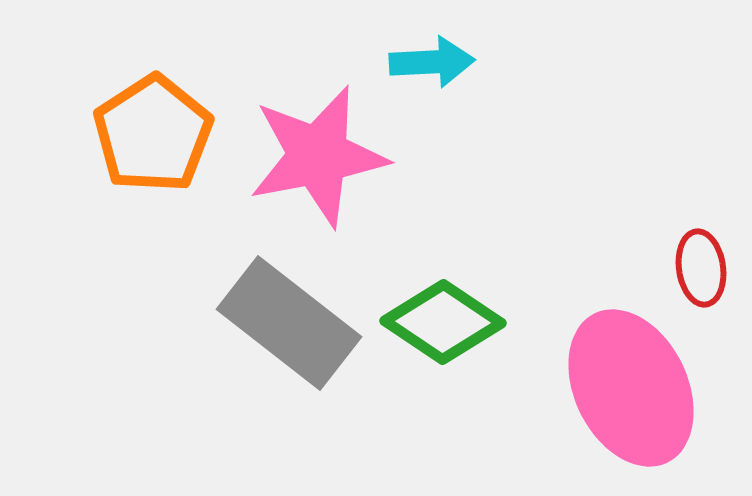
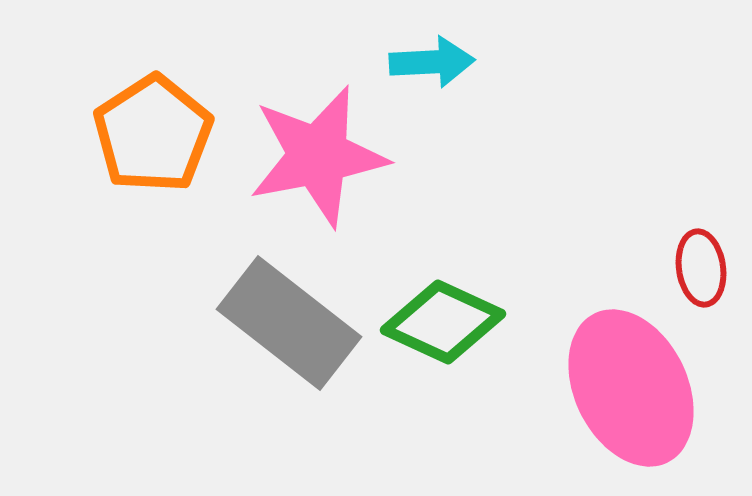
green diamond: rotated 9 degrees counterclockwise
